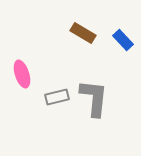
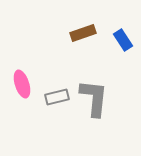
brown rectangle: rotated 50 degrees counterclockwise
blue rectangle: rotated 10 degrees clockwise
pink ellipse: moved 10 px down
